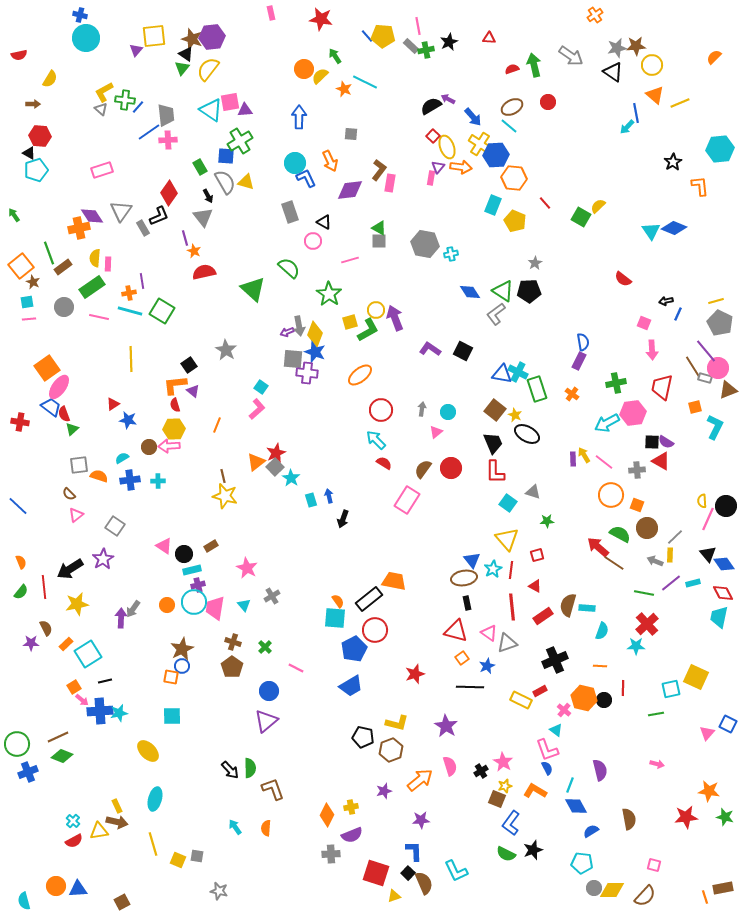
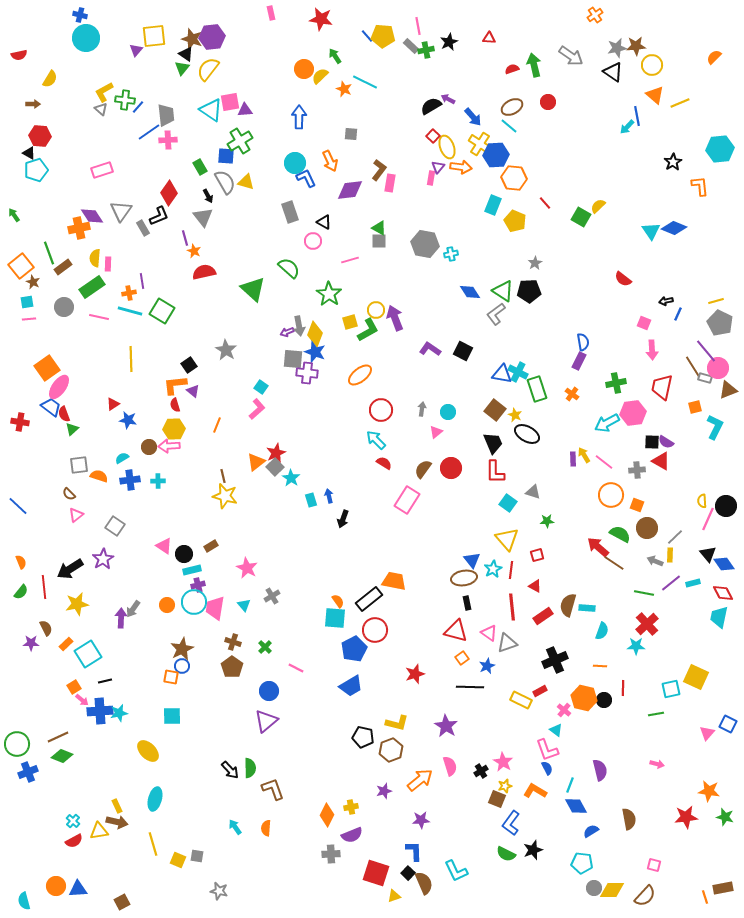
blue line at (636, 113): moved 1 px right, 3 px down
